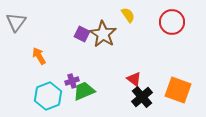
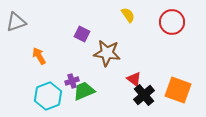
gray triangle: rotated 35 degrees clockwise
brown star: moved 4 px right, 19 px down; rotated 24 degrees counterclockwise
black cross: moved 2 px right, 2 px up
